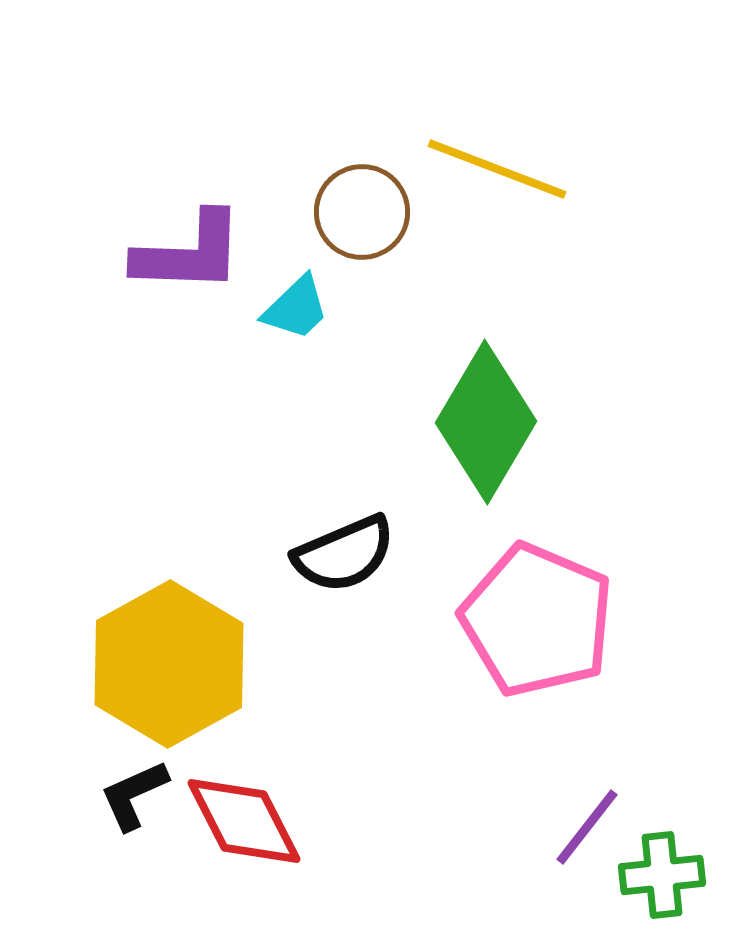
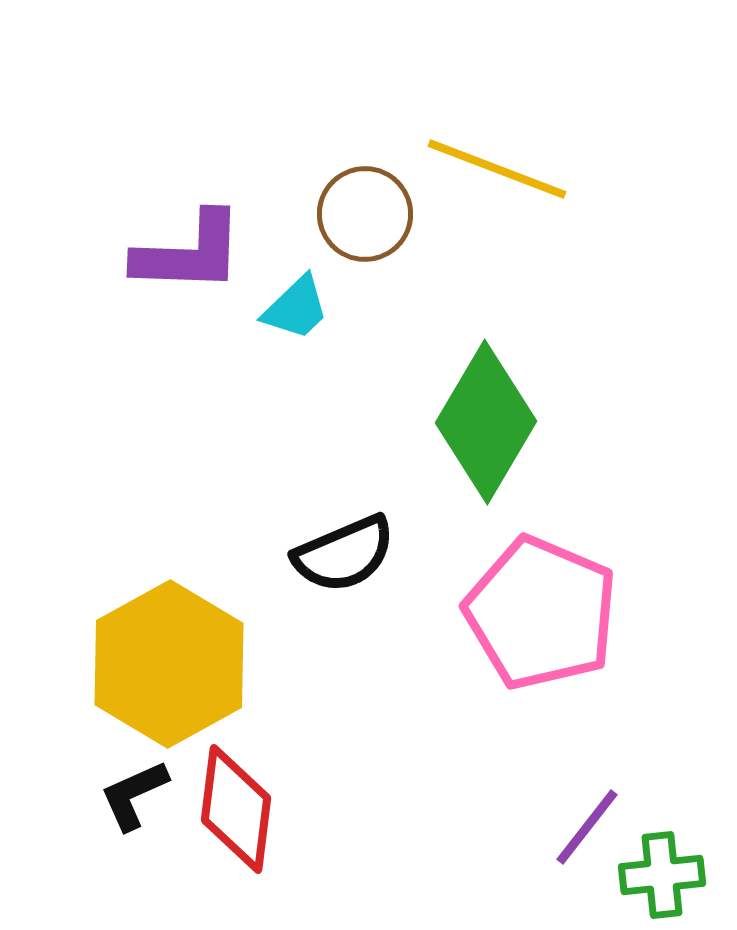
brown circle: moved 3 px right, 2 px down
pink pentagon: moved 4 px right, 7 px up
red diamond: moved 8 px left, 12 px up; rotated 34 degrees clockwise
